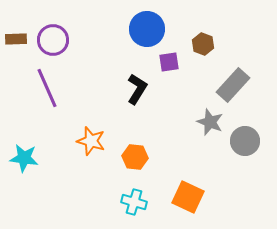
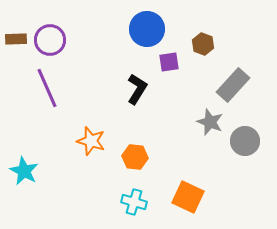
purple circle: moved 3 px left
cyan star: moved 13 px down; rotated 20 degrees clockwise
